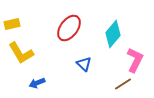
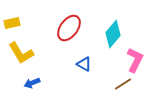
yellow rectangle: moved 1 px up
blue triangle: rotated 14 degrees counterclockwise
blue arrow: moved 5 px left
